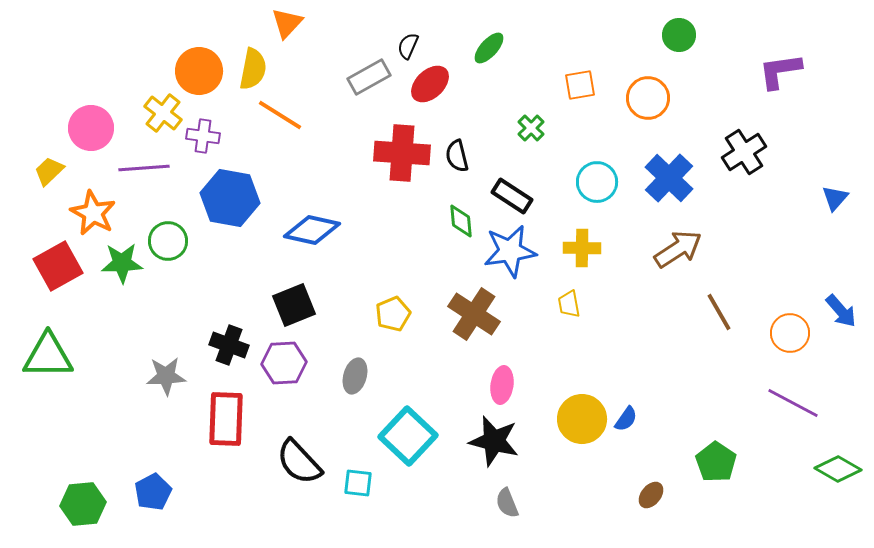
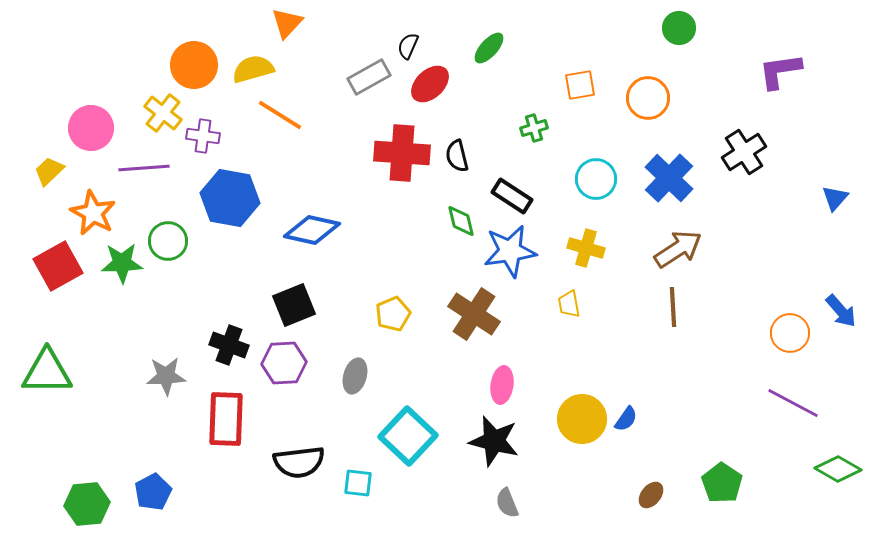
green circle at (679, 35): moved 7 px up
yellow semicircle at (253, 69): rotated 117 degrees counterclockwise
orange circle at (199, 71): moved 5 px left, 6 px up
green cross at (531, 128): moved 3 px right; rotated 28 degrees clockwise
cyan circle at (597, 182): moved 1 px left, 3 px up
green diamond at (461, 221): rotated 8 degrees counterclockwise
yellow cross at (582, 248): moved 4 px right; rotated 15 degrees clockwise
brown line at (719, 312): moved 46 px left, 5 px up; rotated 27 degrees clockwise
green triangle at (48, 356): moved 1 px left, 16 px down
black semicircle at (299, 462): rotated 54 degrees counterclockwise
green pentagon at (716, 462): moved 6 px right, 21 px down
green hexagon at (83, 504): moved 4 px right
